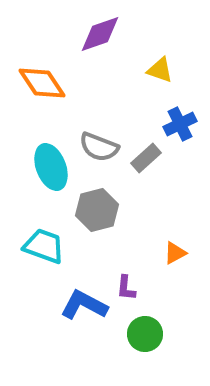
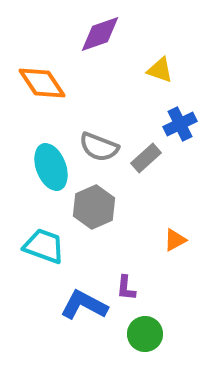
gray hexagon: moved 3 px left, 3 px up; rotated 9 degrees counterclockwise
orange triangle: moved 13 px up
